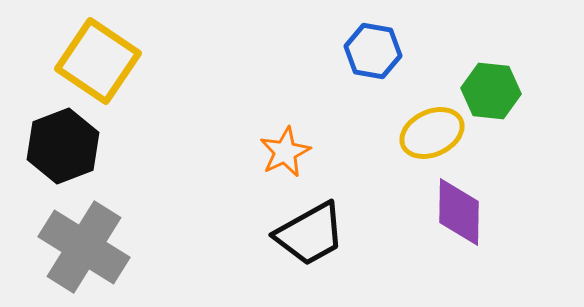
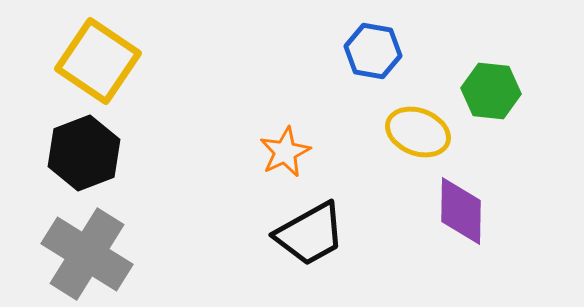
yellow ellipse: moved 14 px left, 1 px up; rotated 46 degrees clockwise
black hexagon: moved 21 px right, 7 px down
purple diamond: moved 2 px right, 1 px up
gray cross: moved 3 px right, 7 px down
